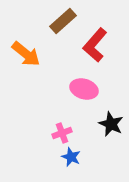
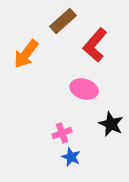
orange arrow: rotated 88 degrees clockwise
